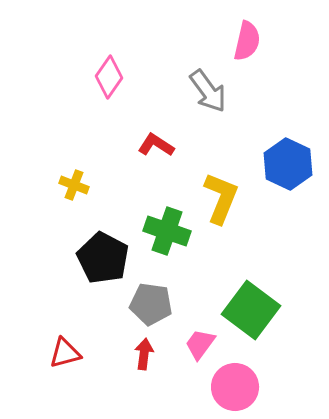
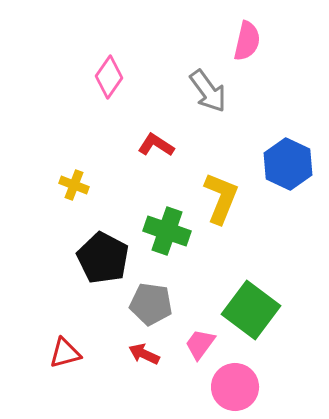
red arrow: rotated 72 degrees counterclockwise
